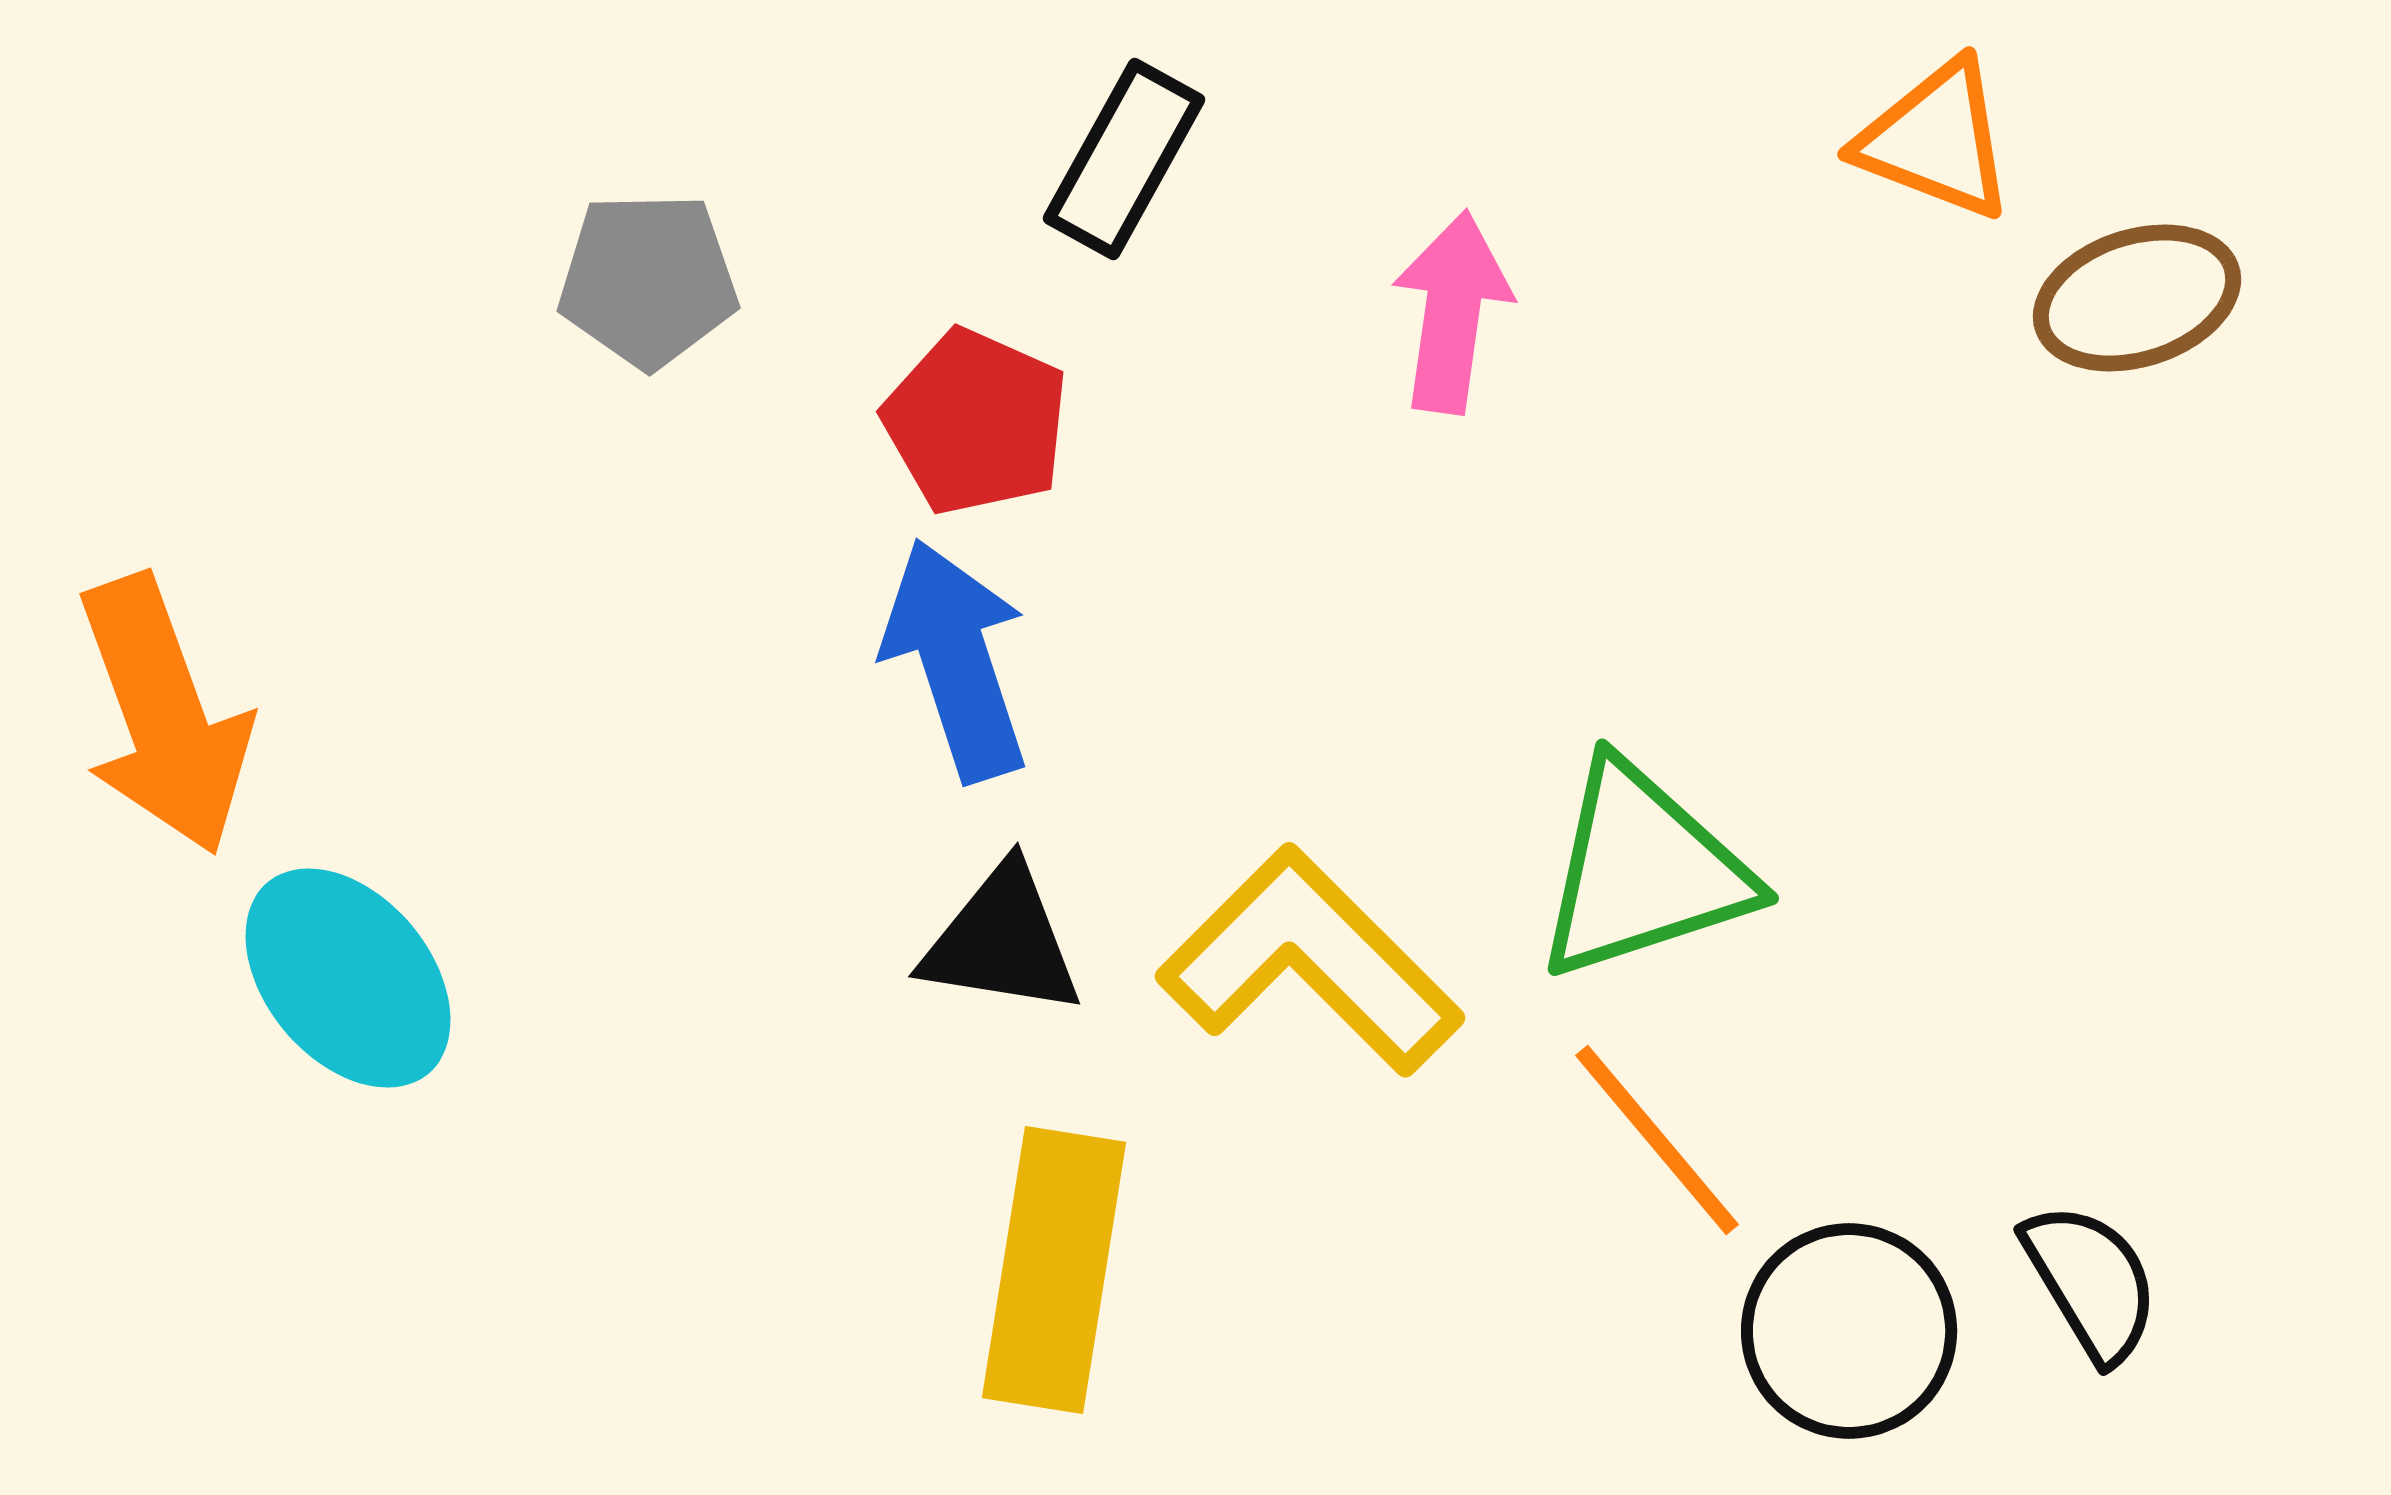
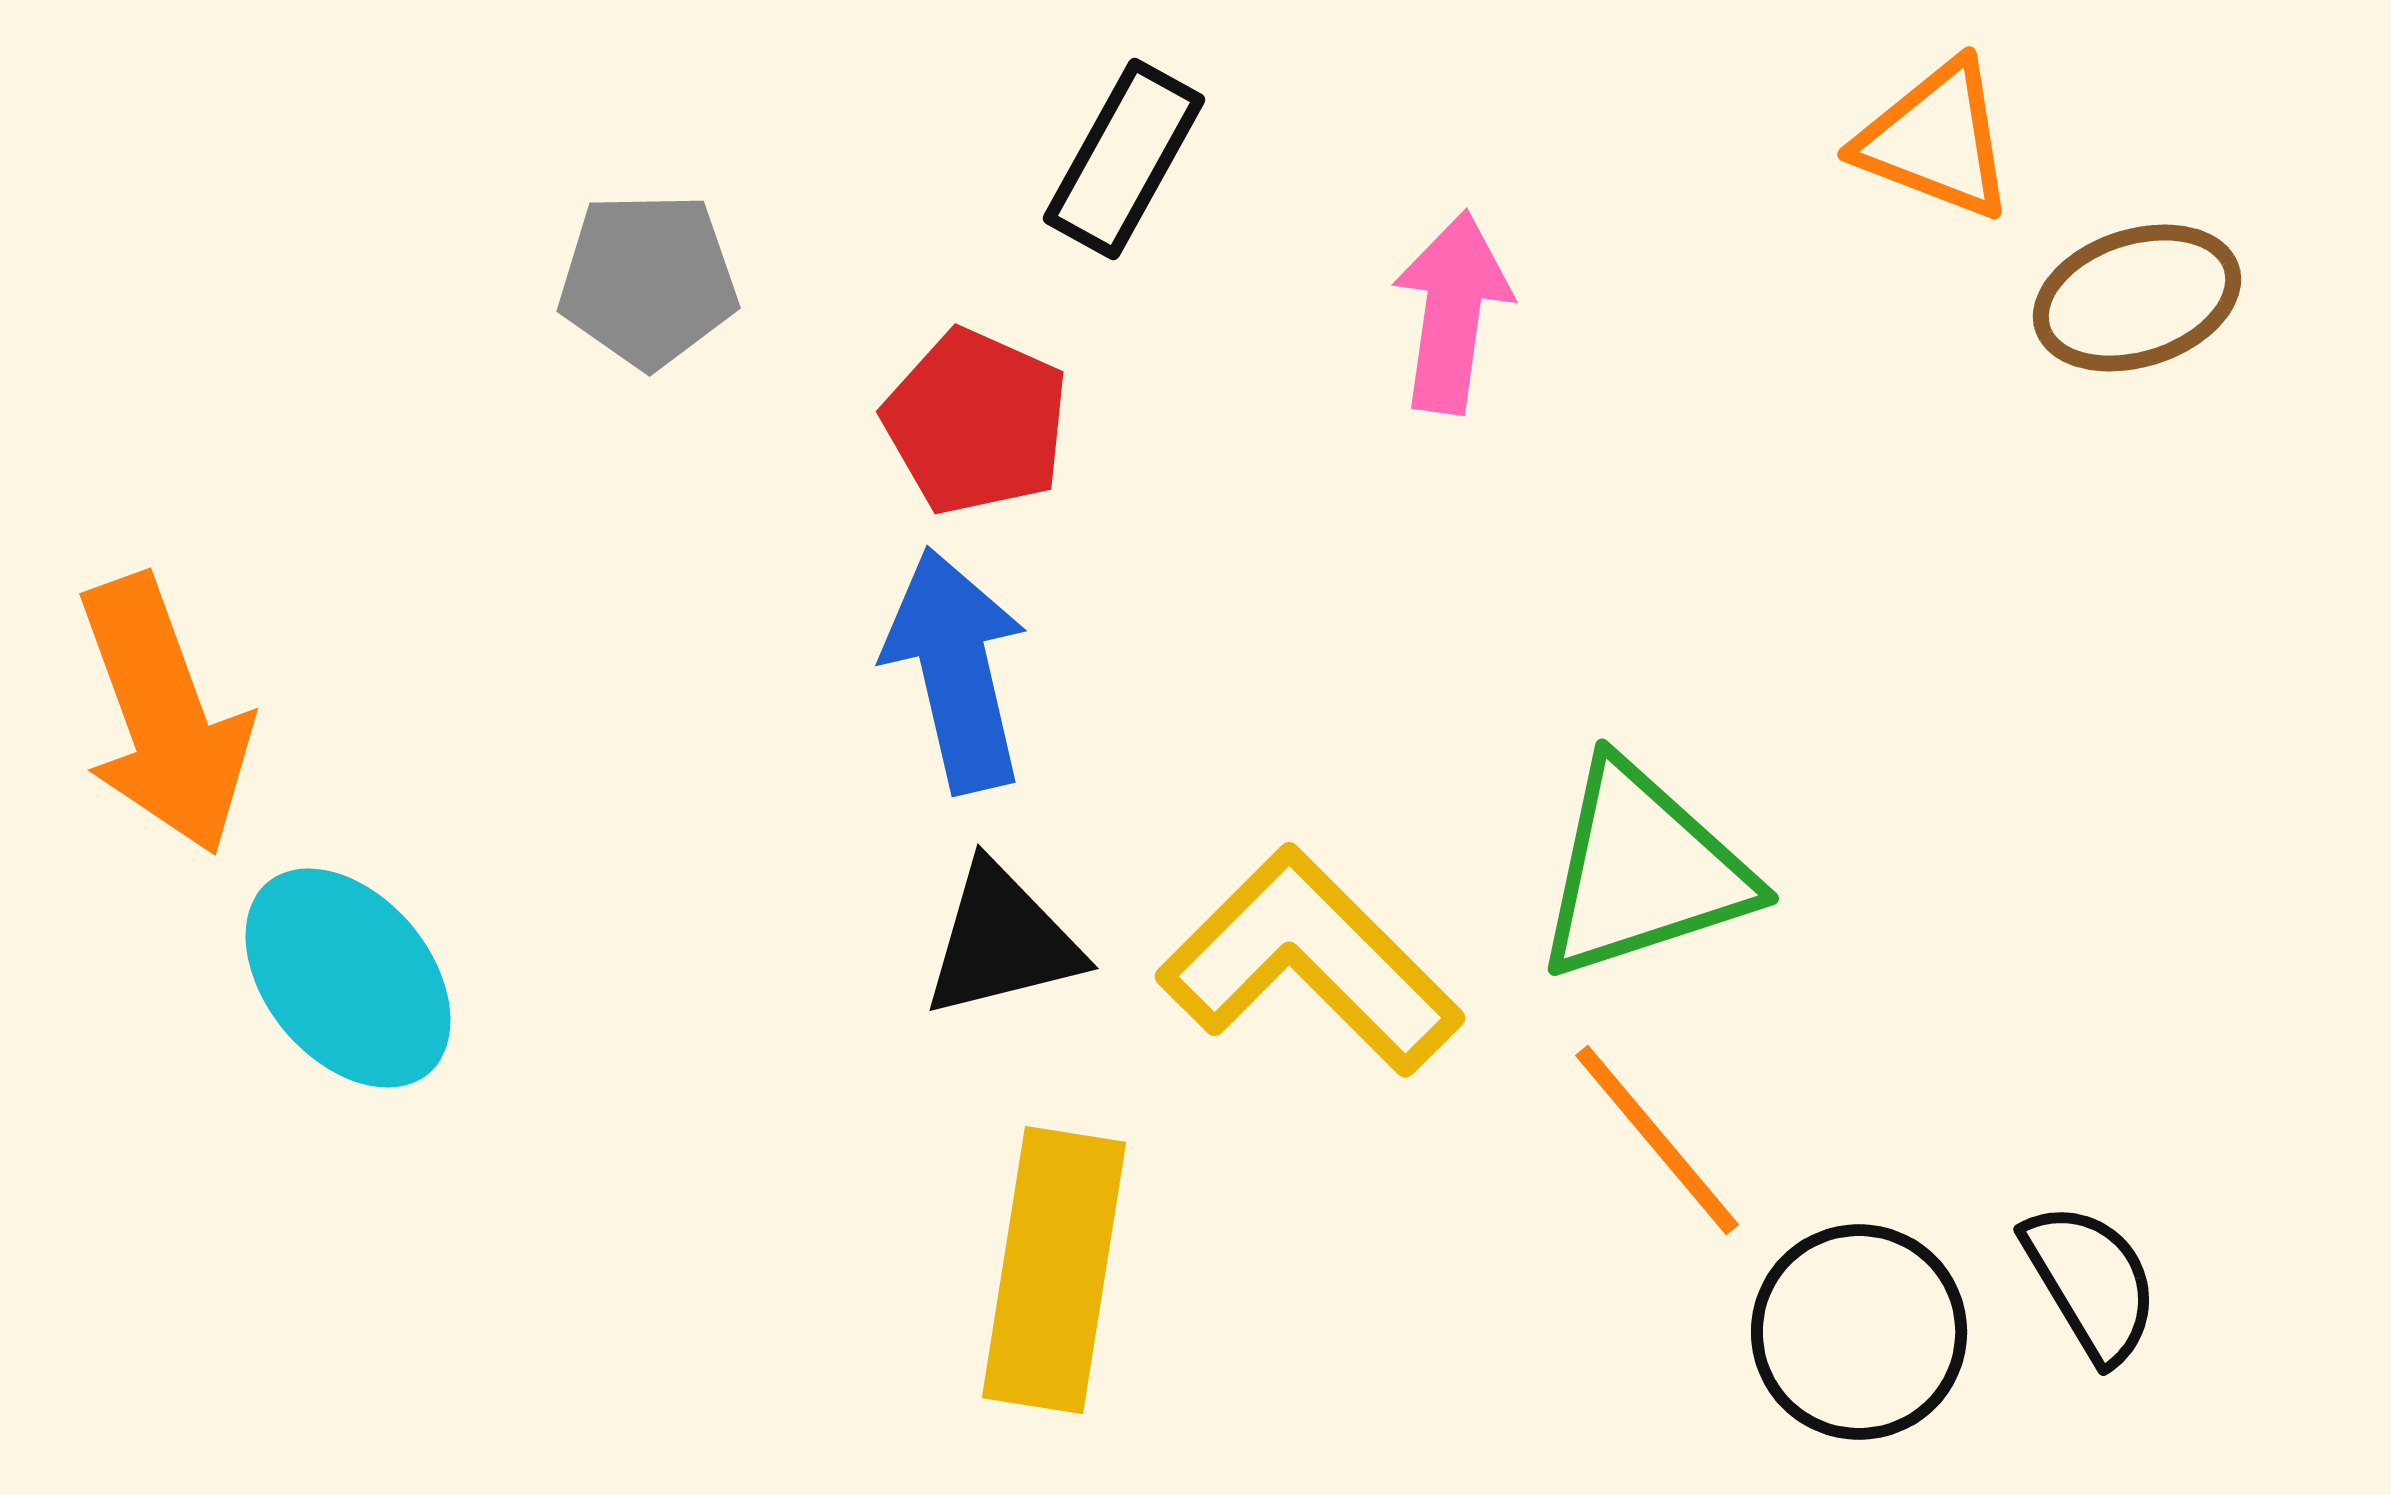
blue arrow: moved 10 px down; rotated 5 degrees clockwise
black triangle: rotated 23 degrees counterclockwise
black circle: moved 10 px right, 1 px down
